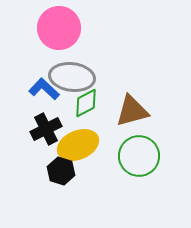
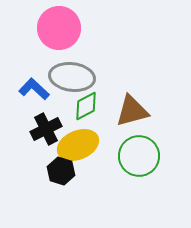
blue L-shape: moved 10 px left
green diamond: moved 3 px down
